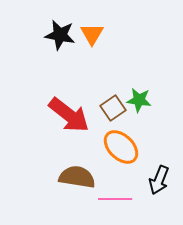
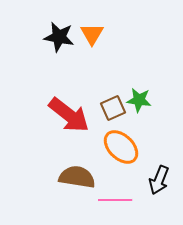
black star: moved 1 px left, 2 px down
brown square: rotated 10 degrees clockwise
pink line: moved 1 px down
